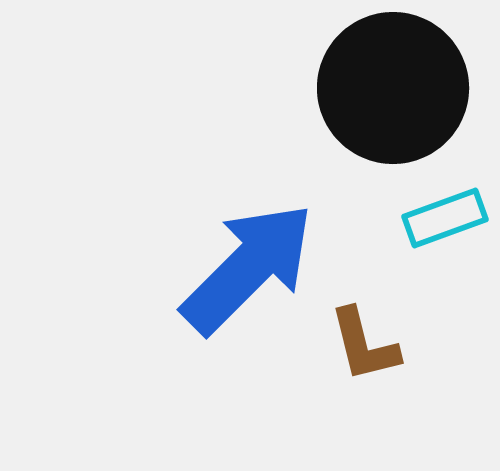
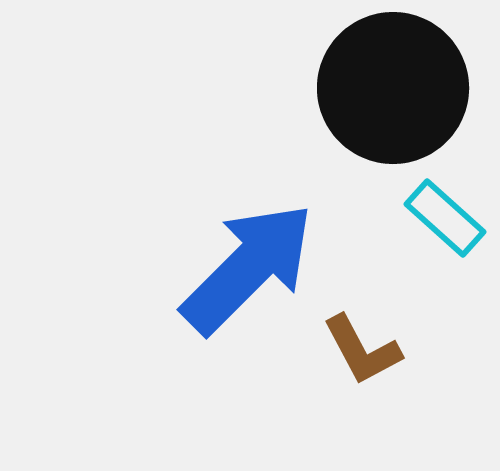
cyan rectangle: rotated 62 degrees clockwise
brown L-shape: moved 2 px left, 5 px down; rotated 14 degrees counterclockwise
